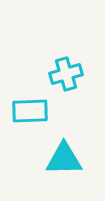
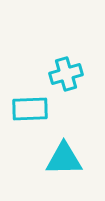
cyan rectangle: moved 2 px up
